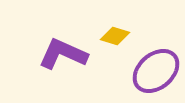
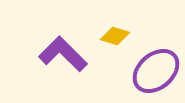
purple L-shape: rotated 21 degrees clockwise
